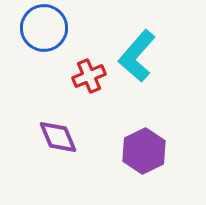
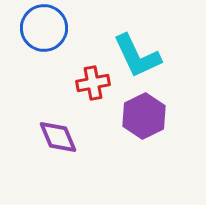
cyan L-shape: rotated 66 degrees counterclockwise
red cross: moved 4 px right, 7 px down; rotated 12 degrees clockwise
purple hexagon: moved 35 px up
